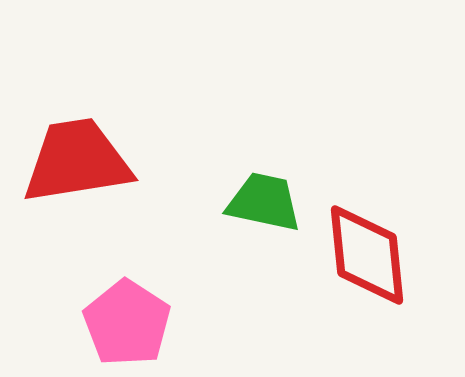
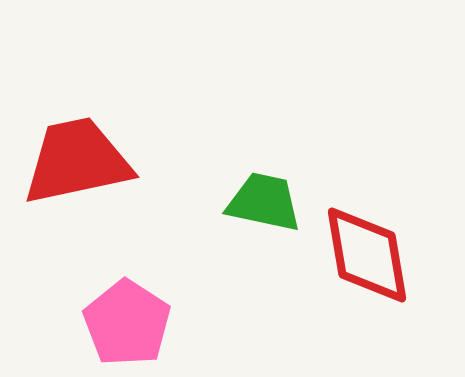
red trapezoid: rotated 3 degrees counterclockwise
red diamond: rotated 4 degrees counterclockwise
